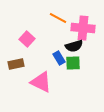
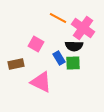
pink cross: rotated 30 degrees clockwise
pink square: moved 9 px right, 5 px down; rotated 14 degrees counterclockwise
black semicircle: rotated 18 degrees clockwise
